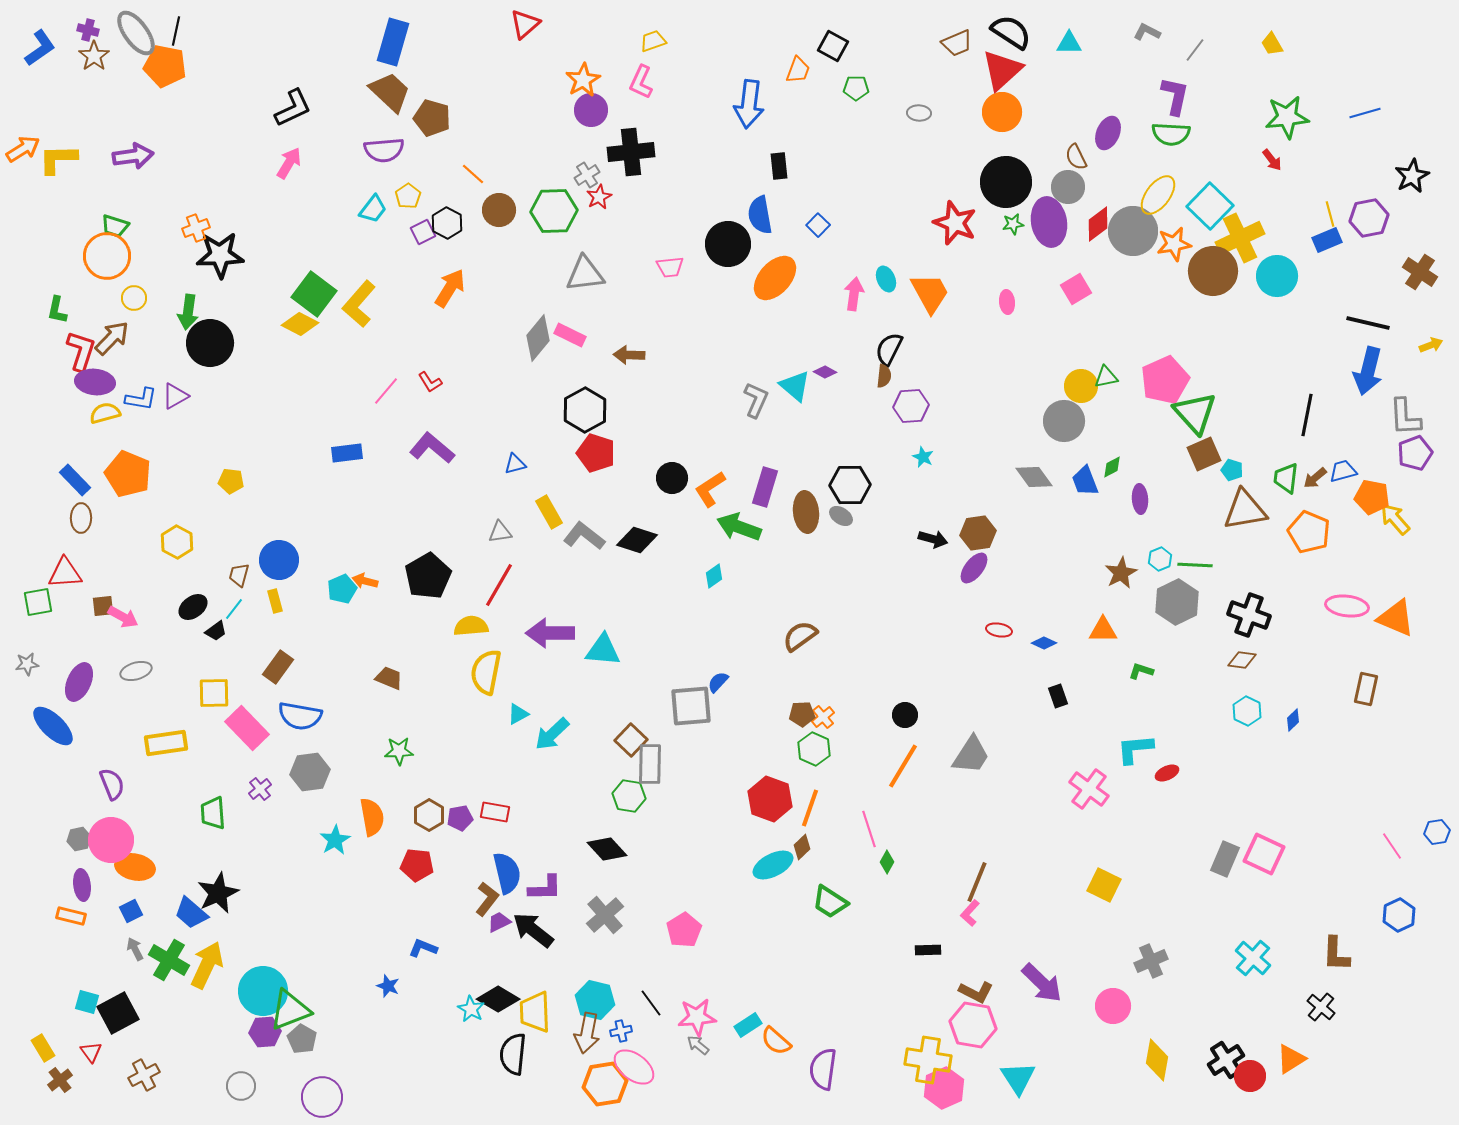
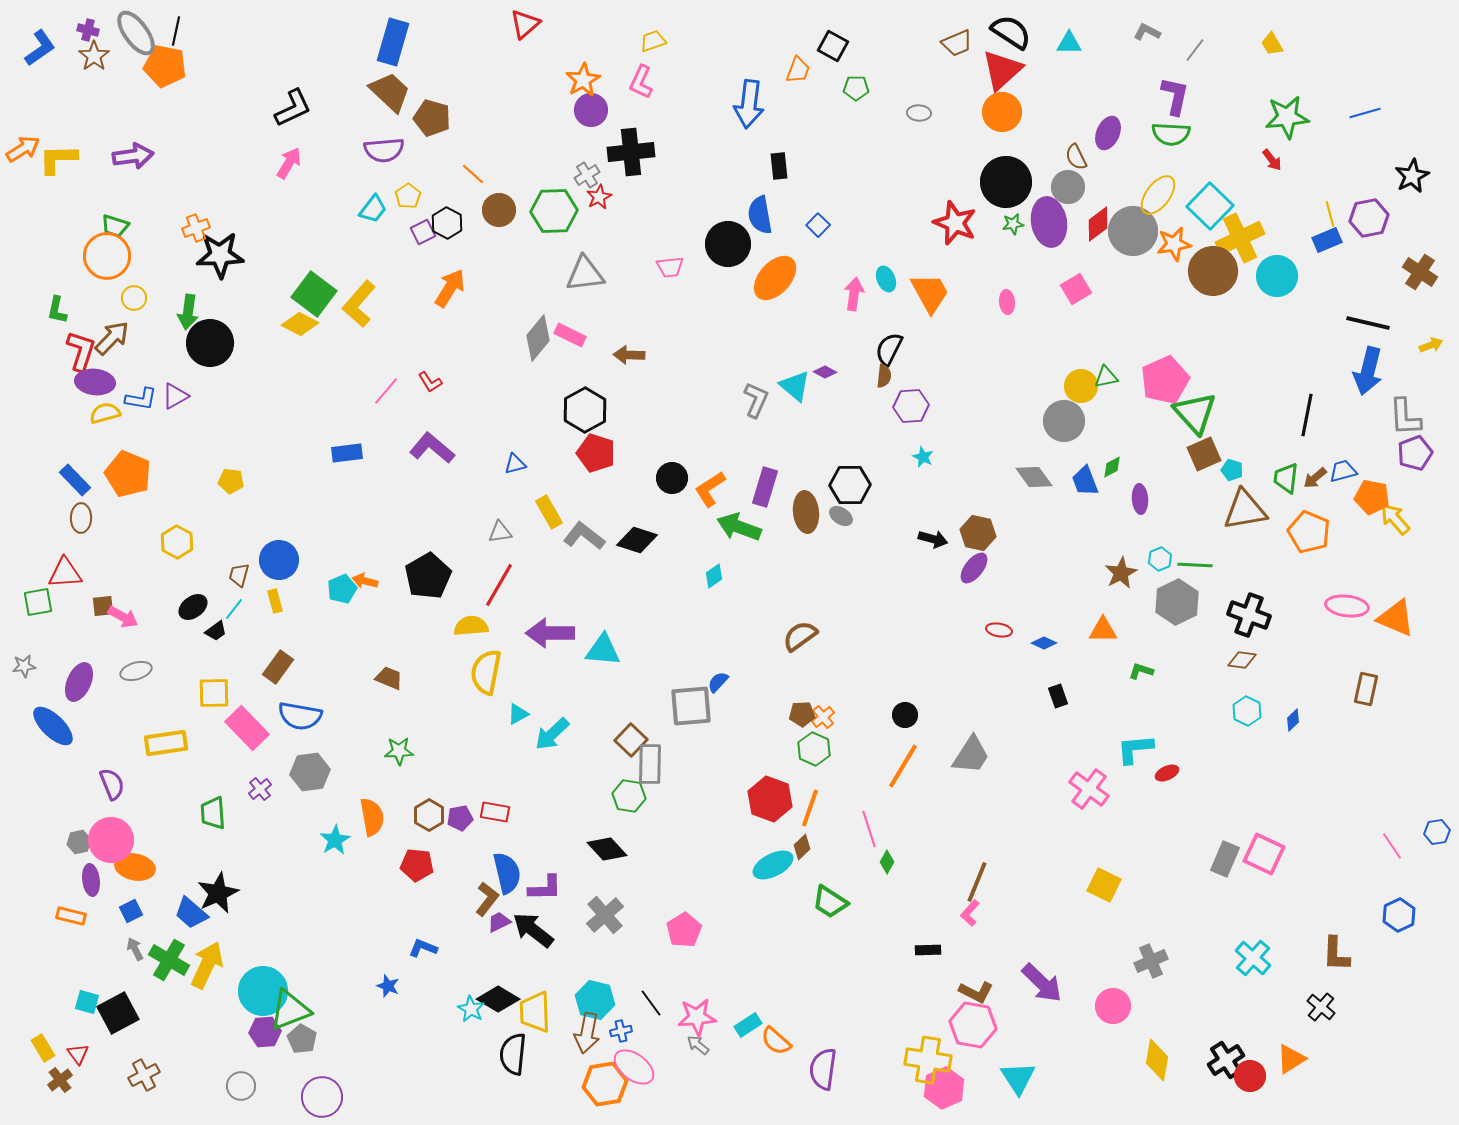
brown hexagon at (978, 533): rotated 20 degrees clockwise
gray star at (27, 664): moved 3 px left, 2 px down
gray hexagon at (79, 839): moved 3 px down
purple ellipse at (82, 885): moved 9 px right, 5 px up
red triangle at (91, 1052): moved 13 px left, 2 px down
